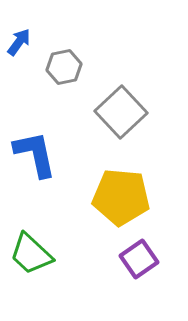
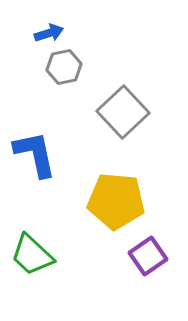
blue arrow: moved 30 px right, 9 px up; rotated 36 degrees clockwise
gray square: moved 2 px right
yellow pentagon: moved 5 px left, 4 px down
green trapezoid: moved 1 px right, 1 px down
purple square: moved 9 px right, 3 px up
